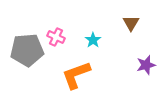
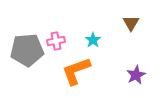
pink cross: moved 4 px down; rotated 36 degrees counterclockwise
purple star: moved 10 px left, 10 px down; rotated 12 degrees counterclockwise
orange L-shape: moved 4 px up
